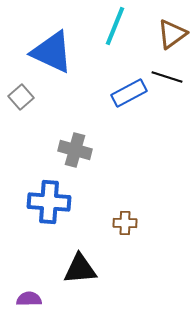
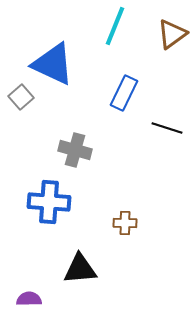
blue triangle: moved 1 px right, 12 px down
black line: moved 51 px down
blue rectangle: moved 5 px left; rotated 36 degrees counterclockwise
